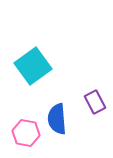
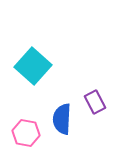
cyan square: rotated 12 degrees counterclockwise
blue semicircle: moved 5 px right; rotated 8 degrees clockwise
